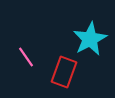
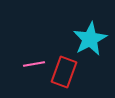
pink line: moved 8 px right, 7 px down; rotated 65 degrees counterclockwise
